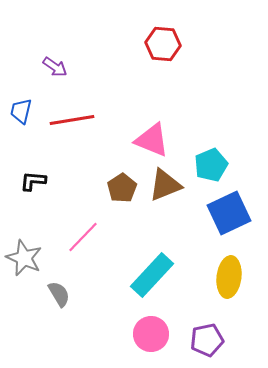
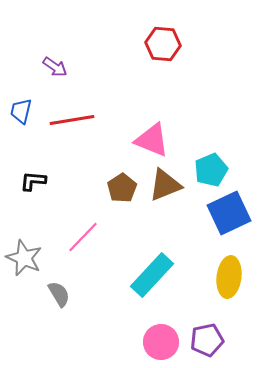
cyan pentagon: moved 5 px down
pink circle: moved 10 px right, 8 px down
